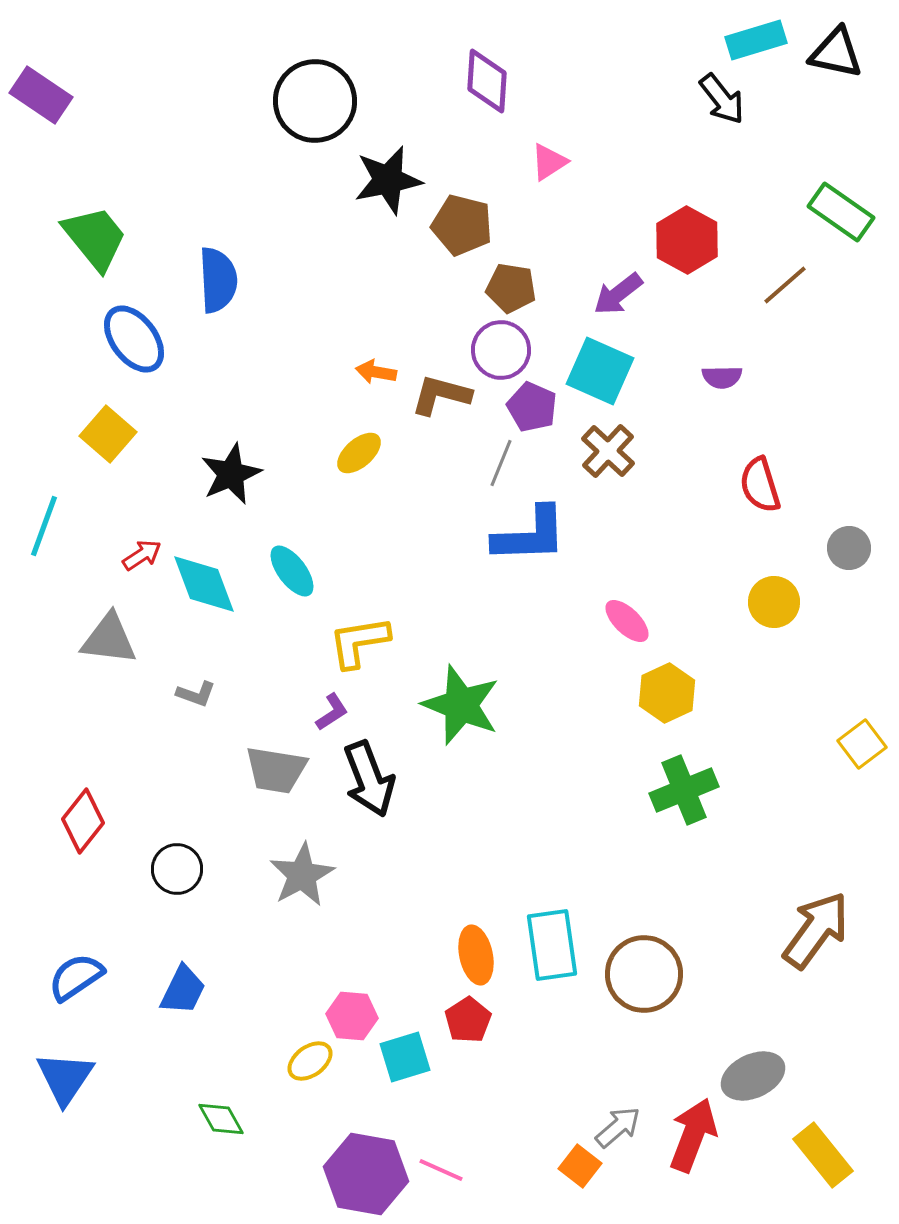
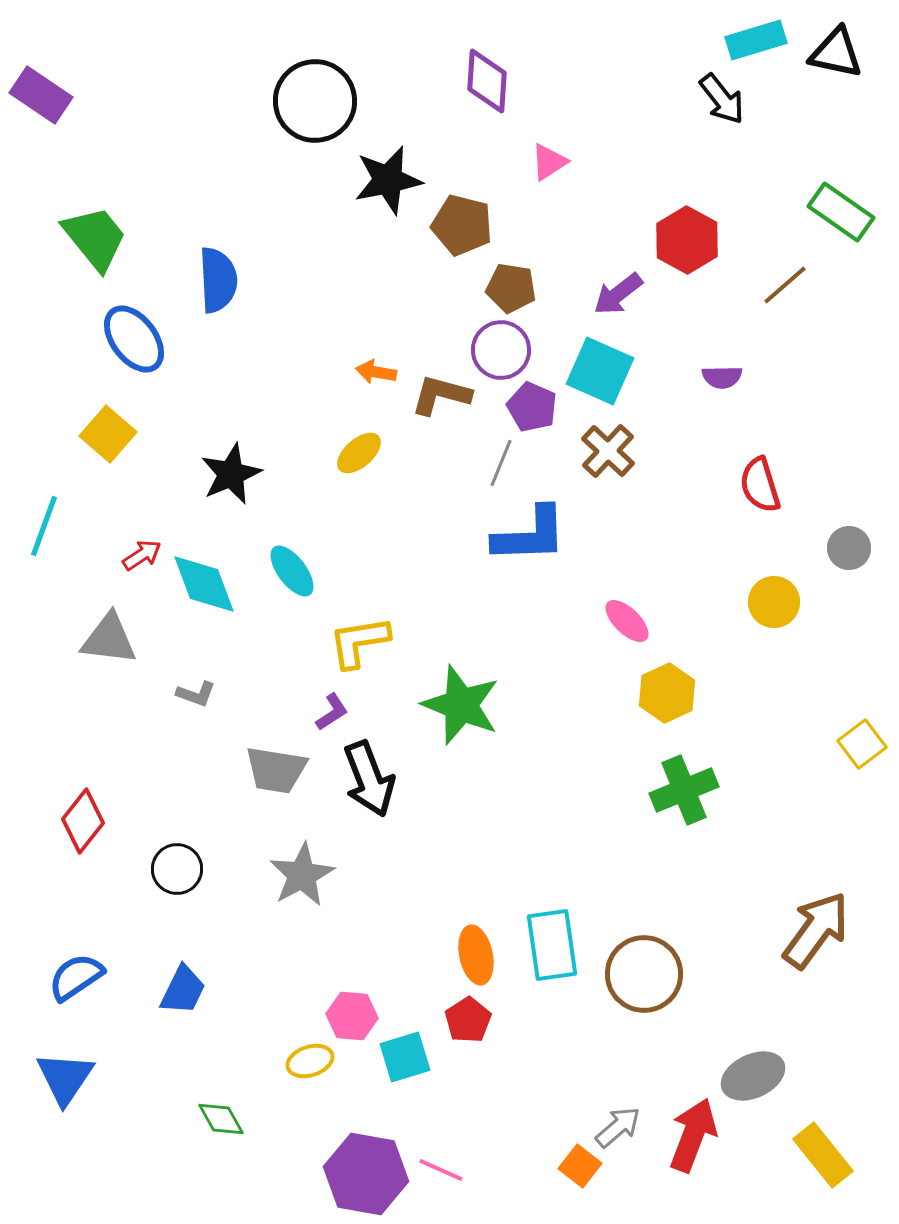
yellow ellipse at (310, 1061): rotated 18 degrees clockwise
